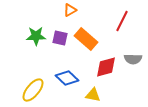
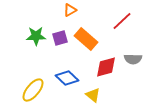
red line: rotated 20 degrees clockwise
purple square: rotated 28 degrees counterclockwise
yellow triangle: rotated 28 degrees clockwise
